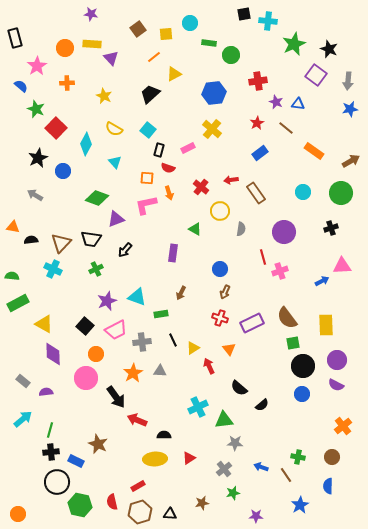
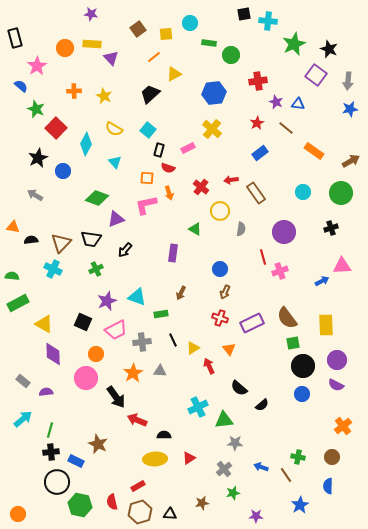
orange cross at (67, 83): moved 7 px right, 8 px down
black square at (85, 326): moved 2 px left, 4 px up; rotated 18 degrees counterclockwise
